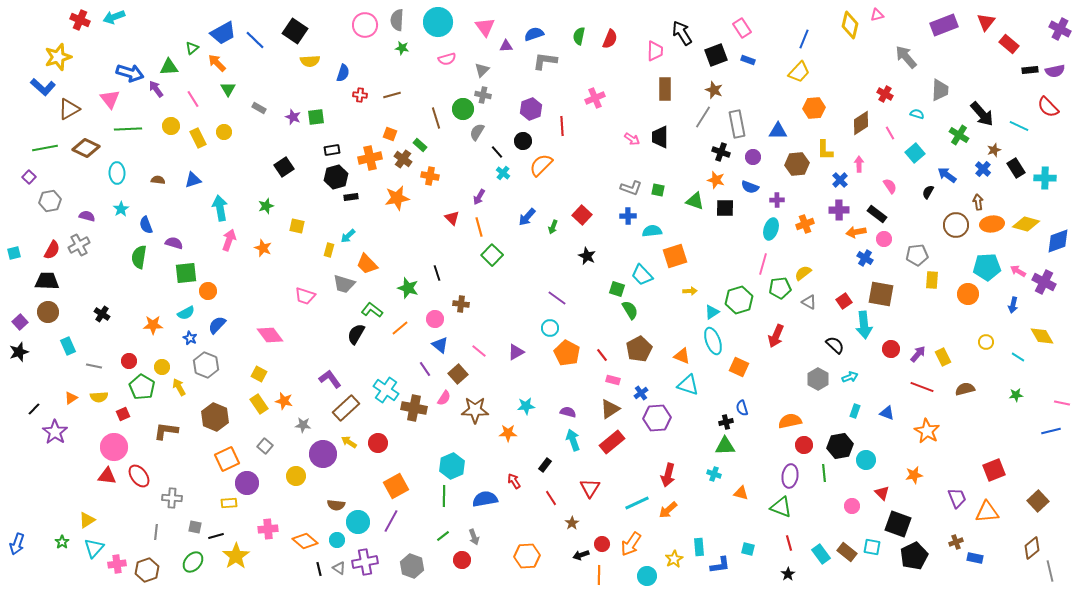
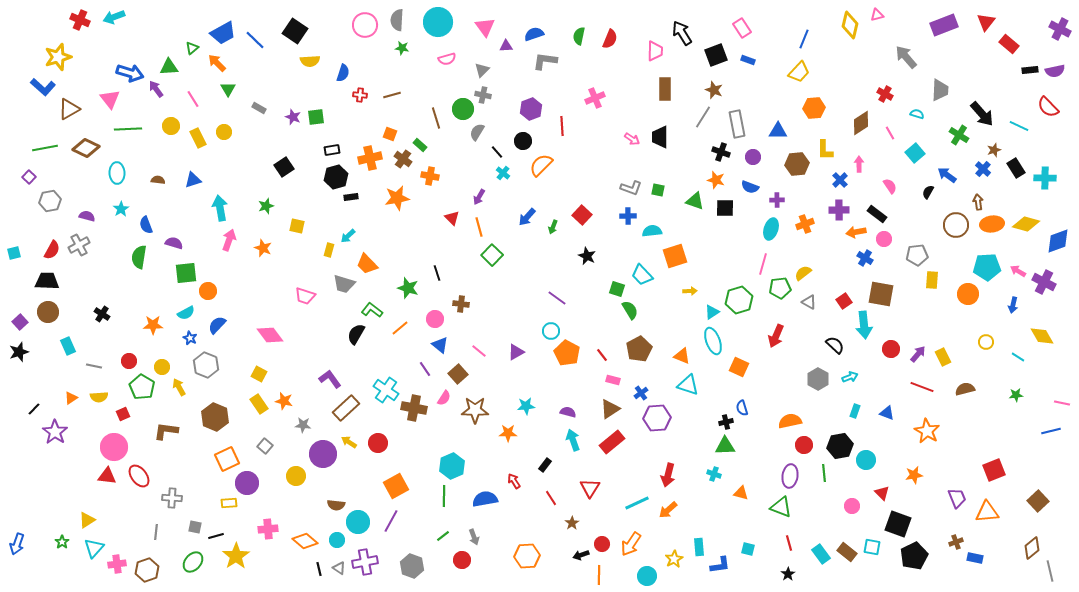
cyan circle at (550, 328): moved 1 px right, 3 px down
